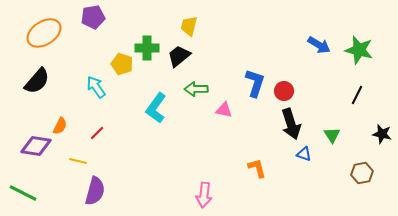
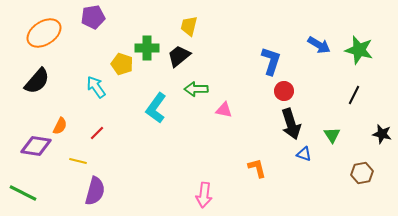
blue L-shape: moved 16 px right, 22 px up
black line: moved 3 px left
